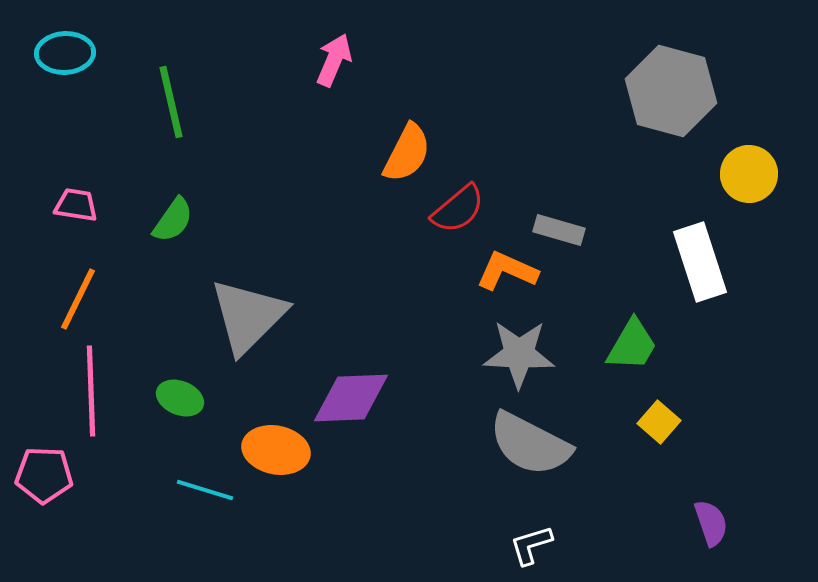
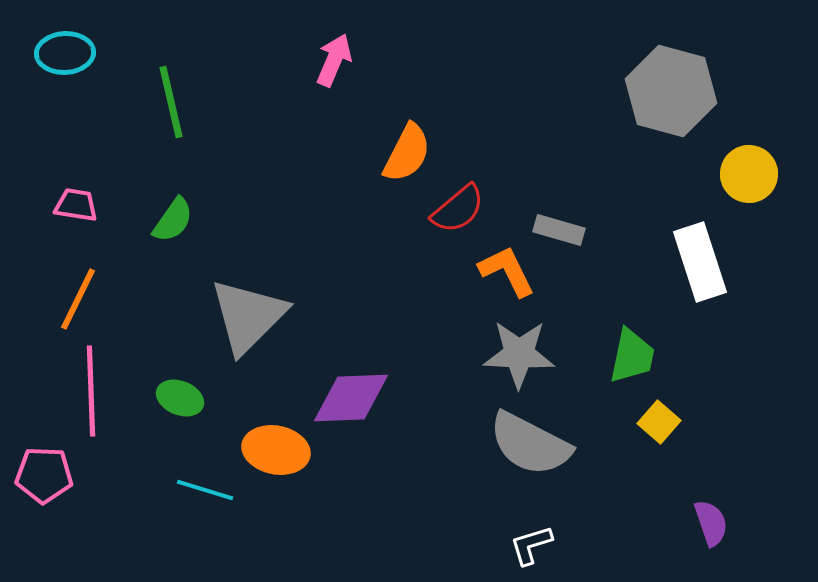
orange L-shape: rotated 40 degrees clockwise
green trapezoid: moved 11 px down; rotated 18 degrees counterclockwise
